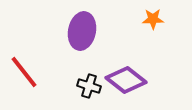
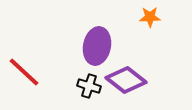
orange star: moved 3 px left, 2 px up
purple ellipse: moved 15 px right, 15 px down
red line: rotated 9 degrees counterclockwise
